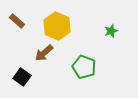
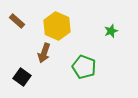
brown arrow: rotated 30 degrees counterclockwise
